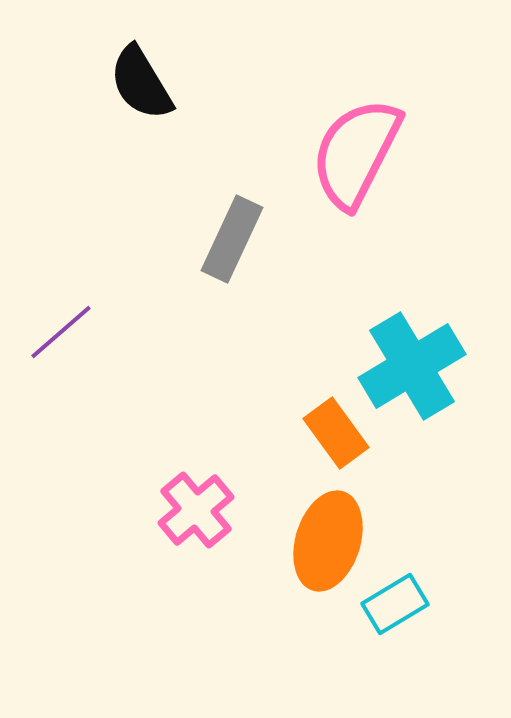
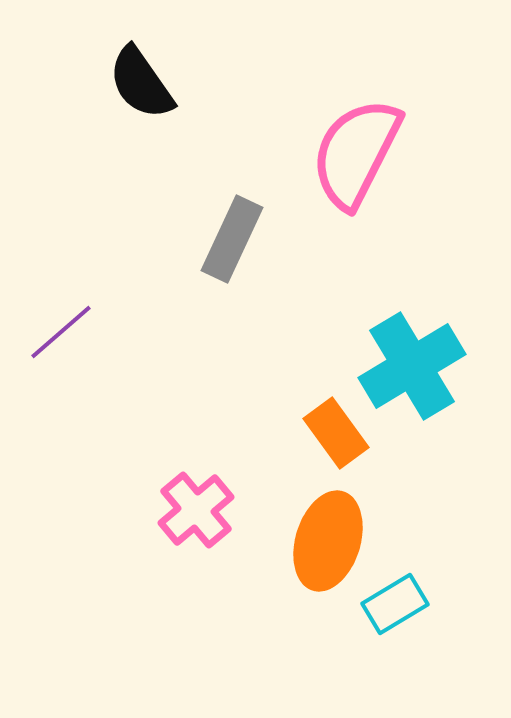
black semicircle: rotated 4 degrees counterclockwise
